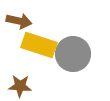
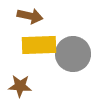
brown arrow: moved 11 px right, 5 px up
yellow rectangle: rotated 20 degrees counterclockwise
